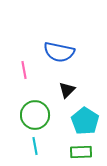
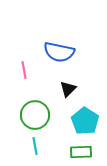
black triangle: moved 1 px right, 1 px up
